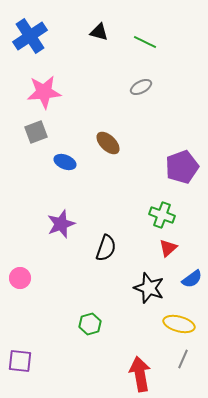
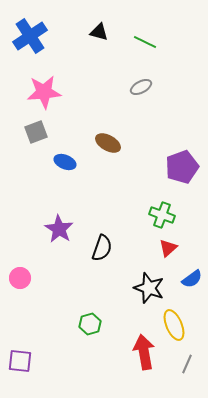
brown ellipse: rotated 15 degrees counterclockwise
purple star: moved 2 px left, 5 px down; rotated 20 degrees counterclockwise
black semicircle: moved 4 px left
yellow ellipse: moved 5 px left, 1 px down; rotated 52 degrees clockwise
gray line: moved 4 px right, 5 px down
red arrow: moved 4 px right, 22 px up
